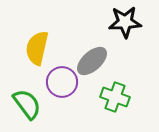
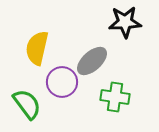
green cross: rotated 12 degrees counterclockwise
